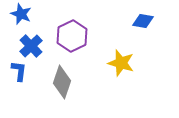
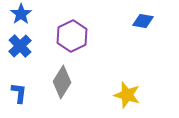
blue star: rotated 15 degrees clockwise
blue cross: moved 11 px left
yellow star: moved 6 px right, 32 px down
blue L-shape: moved 22 px down
gray diamond: rotated 12 degrees clockwise
